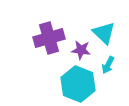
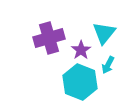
cyan triangle: rotated 25 degrees clockwise
purple star: rotated 30 degrees clockwise
cyan hexagon: moved 2 px right, 2 px up
